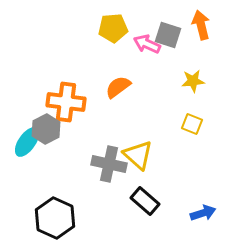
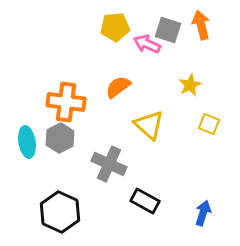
yellow pentagon: moved 2 px right, 1 px up
gray square: moved 5 px up
yellow star: moved 3 px left, 4 px down; rotated 20 degrees counterclockwise
yellow square: moved 17 px right
gray hexagon: moved 14 px right, 9 px down
cyan ellipse: rotated 44 degrees counterclockwise
yellow triangle: moved 11 px right, 30 px up
gray cross: rotated 12 degrees clockwise
black rectangle: rotated 12 degrees counterclockwise
blue arrow: rotated 55 degrees counterclockwise
black hexagon: moved 5 px right, 6 px up
